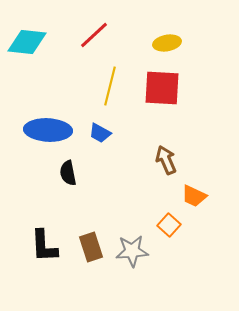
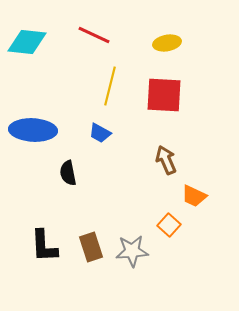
red line: rotated 68 degrees clockwise
red square: moved 2 px right, 7 px down
blue ellipse: moved 15 px left
